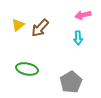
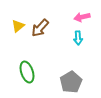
pink arrow: moved 1 px left, 2 px down
yellow triangle: moved 1 px down
green ellipse: moved 3 px down; rotated 60 degrees clockwise
